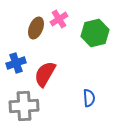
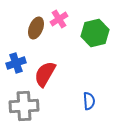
blue semicircle: moved 3 px down
